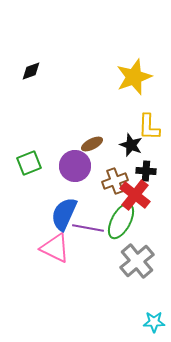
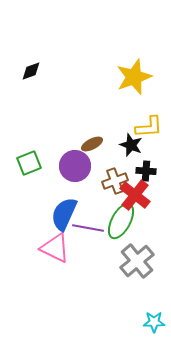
yellow L-shape: rotated 96 degrees counterclockwise
